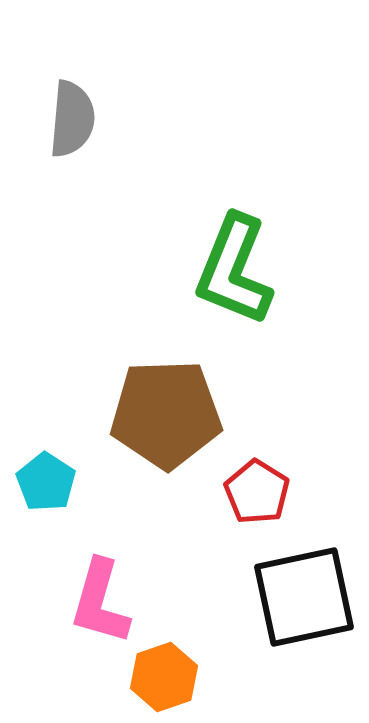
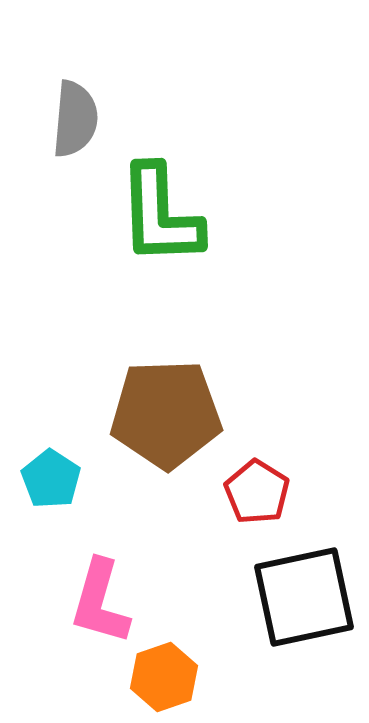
gray semicircle: moved 3 px right
green L-shape: moved 74 px left, 55 px up; rotated 24 degrees counterclockwise
cyan pentagon: moved 5 px right, 3 px up
